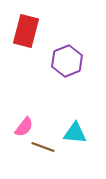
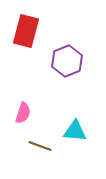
pink semicircle: moved 1 px left, 14 px up; rotated 20 degrees counterclockwise
cyan triangle: moved 2 px up
brown line: moved 3 px left, 1 px up
